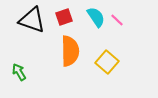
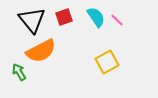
black triangle: rotated 32 degrees clockwise
orange semicircle: moved 29 px left; rotated 64 degrees clockwise
yellow square: rotated 20 degrees clockwise
